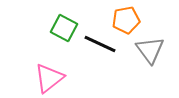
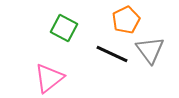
orange pentagon: rotated 16 degrees counterclockwise
black line: moved 12 px right, 10 px down
